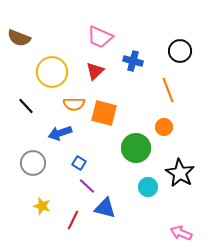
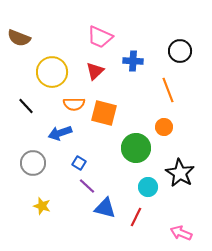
blue cross: rotated 12 degrees counterclockwise
red line: moved 63 px right, 3 px up
